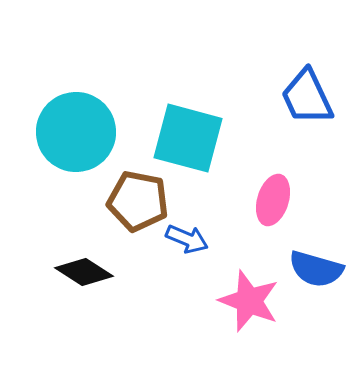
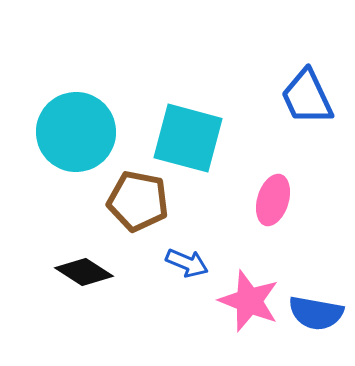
blue arrow: moved 24 px down
blue semicircle: moved 44 px down; rotated 6 degrees counterclockwise
